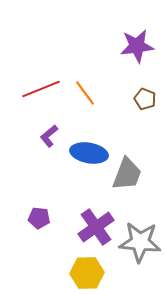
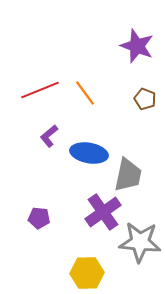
purple star: rotated 28 degrees clockwise
red line: moved 1 px left, 1 px down
gray trapezoid: moved 1 px right, 1 px down; rotated 9 degrees counterclockwise
purple cross: moved 7 px right, 15 px up
